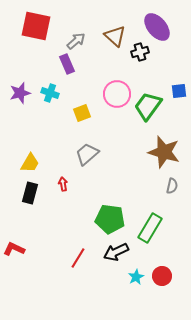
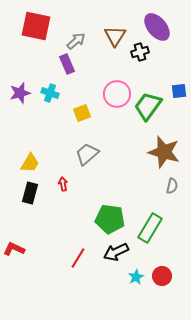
brown triangle: rotated 20 degrees clockwise
